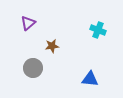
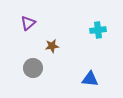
cyan cross: rotated 28 degrees counterclockwise
